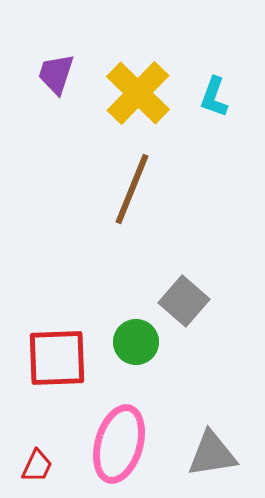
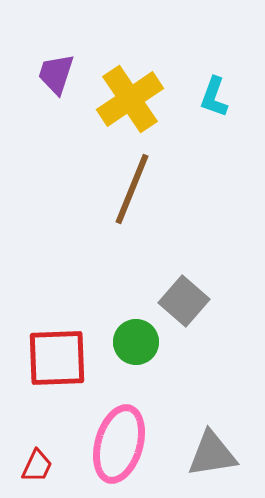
yellow cross: moved 8 px left, 6 px down; rotated 12 degrees clockwise
